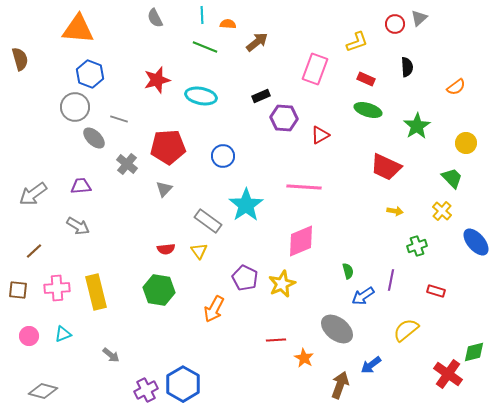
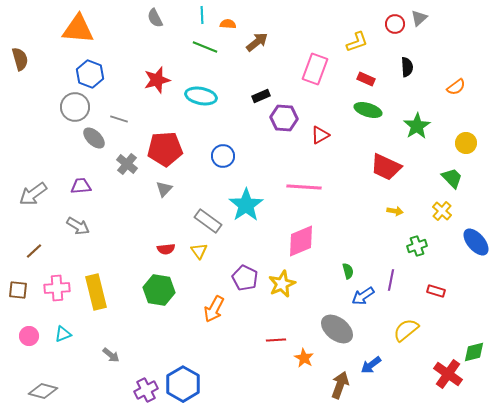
red pentagon at (168, 147): moved 3 px left, 2 px down
